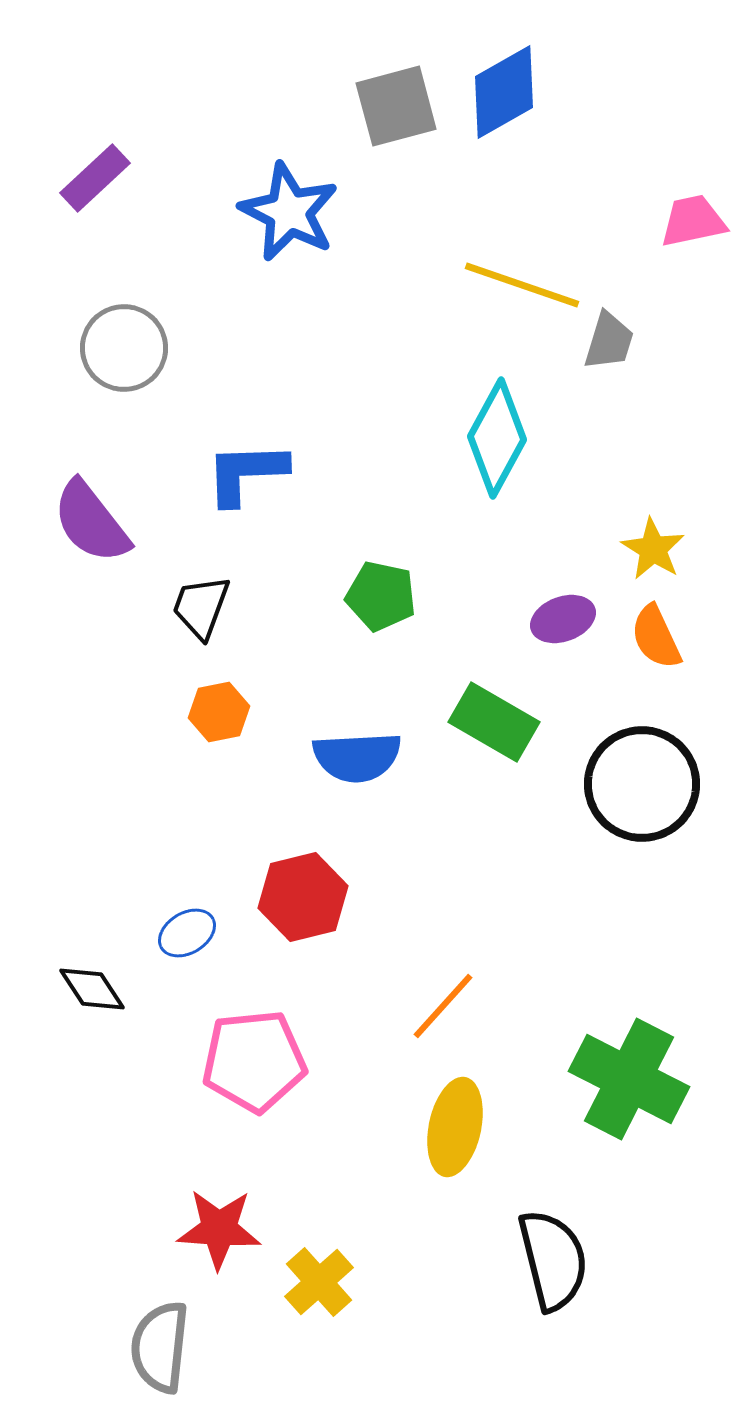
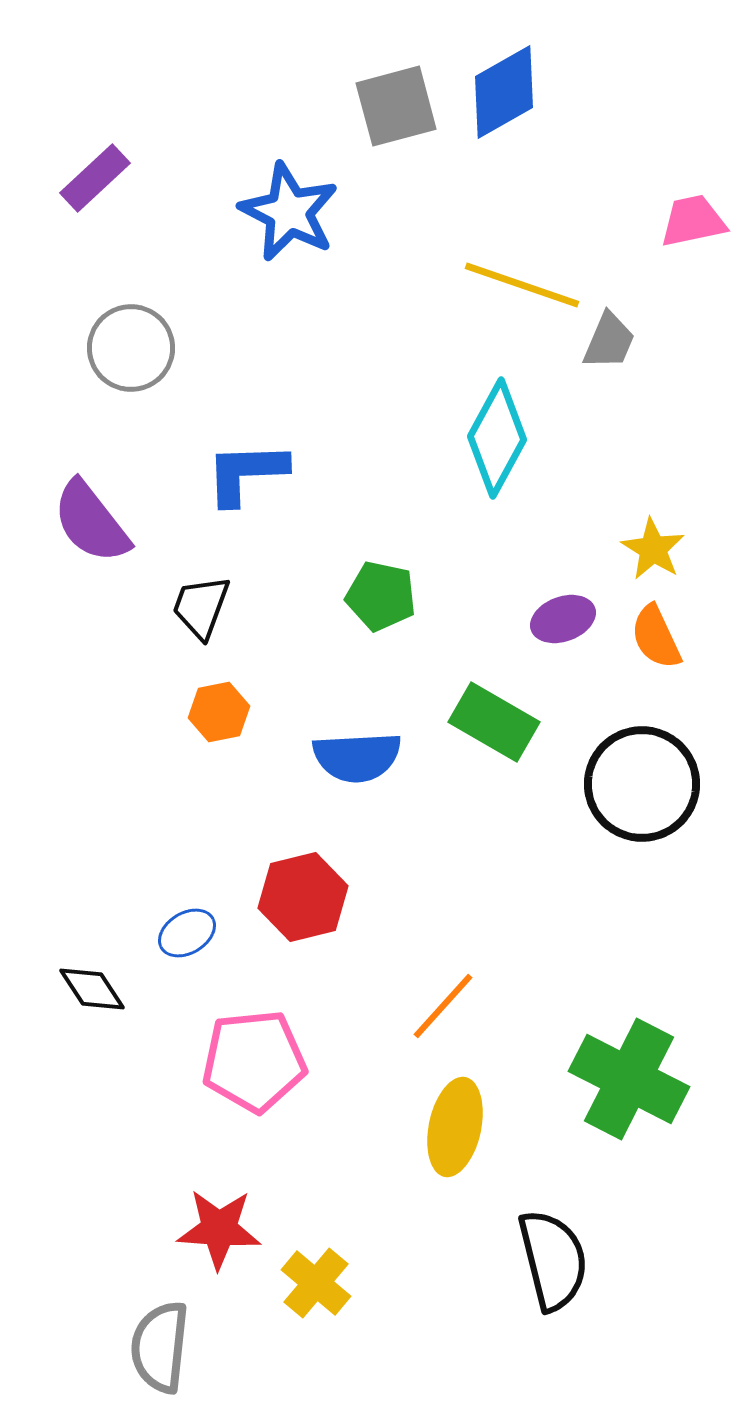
gray trapezoid: rotated 6 degrees clockwise
gray circle: moved 7 px right
yellow cross: moved 3 px left, 1 px down; rotated 8 degrees counterclockwise
